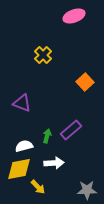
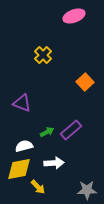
green arrow: moved 4 px up; rotated 48 degrees clockwise
